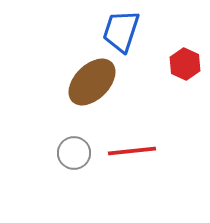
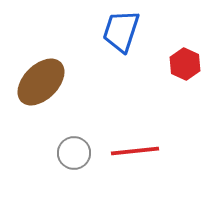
brown ellipse: moved 51 px left
red line: moved 3 px right
